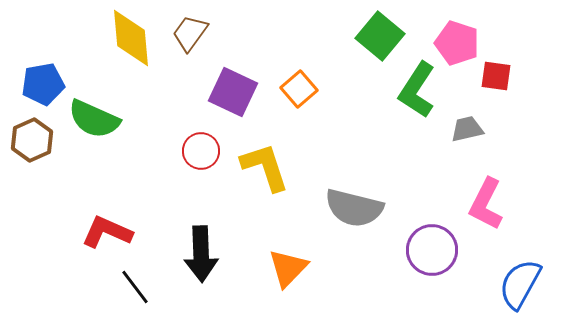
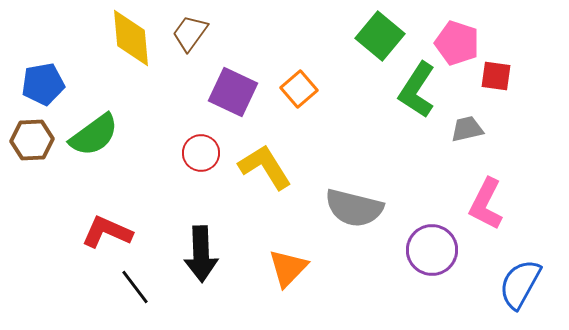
green semicircle: moved 16 px down; rotated 60 degrees counterclockwise
brown hexagon: rotated 21 degrees clockwise
red circle: moved 2 px down
yellow L-shape: rotated 14 degrees counterclockwise
